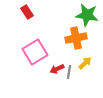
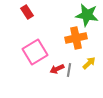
yellow arrow: moved 4 px right
gray line: moved 2 px up
